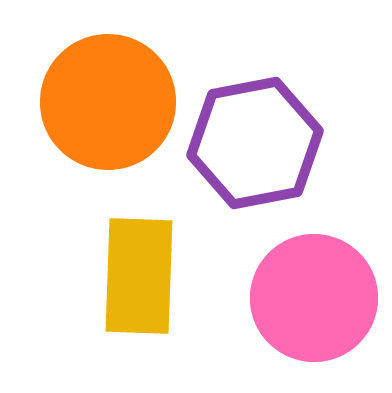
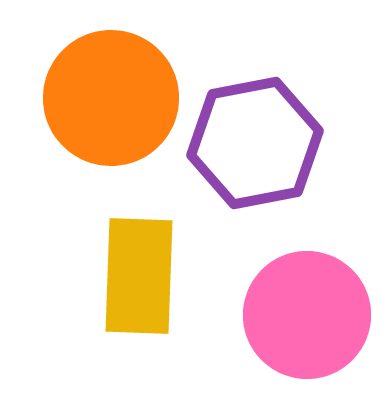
orange circle: moved 3 px right, 4 px up
pink circle: moved 7 px left, 17 px down
